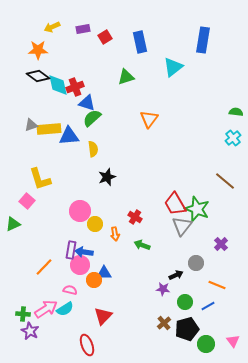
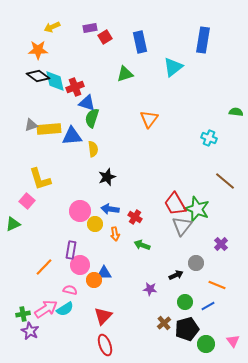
purple rectangle at (83, 29): moved 7 px right, 1 px up
green triangle at (126, 77): moved 1 px left, 3 px up
cyan diamond at (58, 85): moved 3 px left, 4 px up
green semicircle at (92, 118): rotated 30 degrees counterclockwise
blue triangle at (69, 136): moved 3 px right
cyan cross at (233, 138): moved 24 px left; rotated 28 degrees counterclockwise
blue arrow at (84, 252): moved 26 px right, 43 px up
purple star at (163, 289): moved 13 px left
green cross at (23, 314): rotated 16 degrees counterclockwise
red ellipse at (87, 345): moved 18 px right
